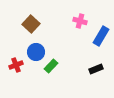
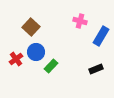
brown square: moved 3 px down
red cross: moved 6 px up; rotated 16 degrees counterclockwise
